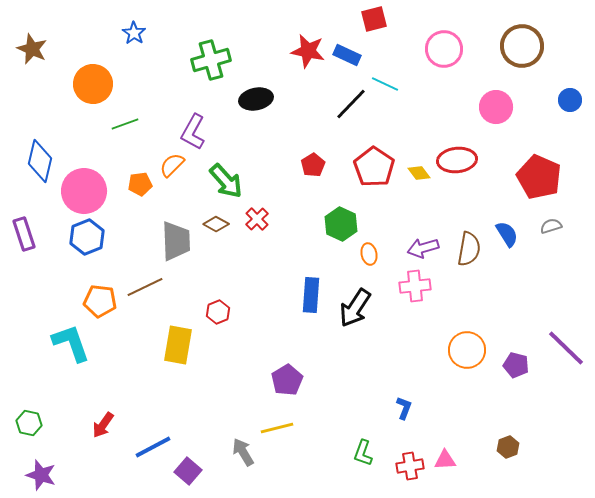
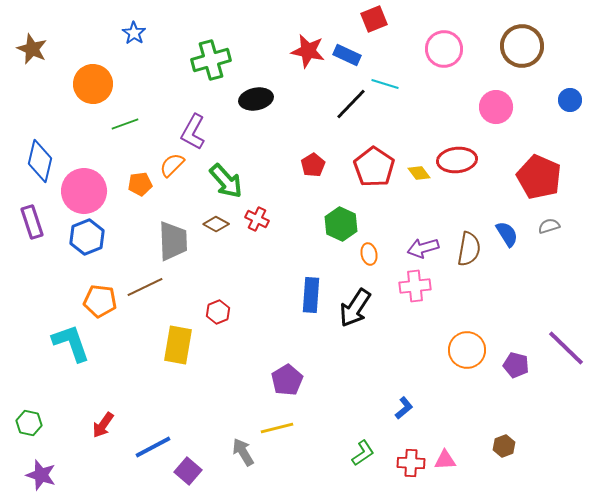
red square at (374, 19): rotated 8 degrees counterclockwise
cyan line at (385, 84): rotated 8 degrees counterclockwise
red cross at (257, 219): rotated 20 degrees counterclockwise
gray semicircle at (551, 226): moved 2 px left
purple rectangle at (24, 234): moved 8 px right, 12 px up
gray trapezoid at (176, 241): moved 3 px left
blue L-shape at (404, 408): rotated 30 degrees clockwise
brown hexagon at (508, 447): moved 4 px left, 1 px up
green L-shape at (363, 453): rotated 144 degrees counterclockwise
red cross at (410, 466): moved 1 px right, 3 px up; rotated 12 degrees clockwise
